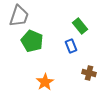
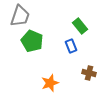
gray trapezoid: moved 1 px right
orange star: moved 5 px right, 1 px down; rotated 12 degrees clockwise
